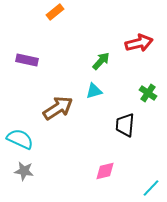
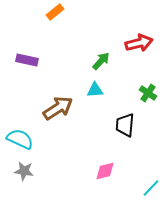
cyan triangle: moved 1 px right, 1 px up; rotated 12 degrees clockwise
